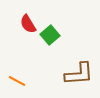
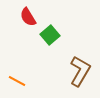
red semicircle: moved 7 px up
brown L-shape: moved 1 px right, 3 px up; rotated 56 degrees counterclockwise
